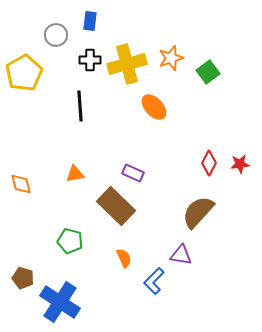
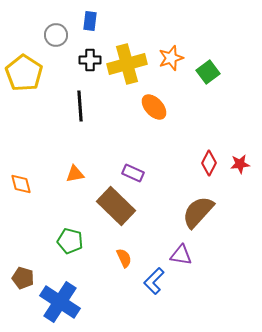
yellow pentagon: rotated 9 degrees counterclockwise
